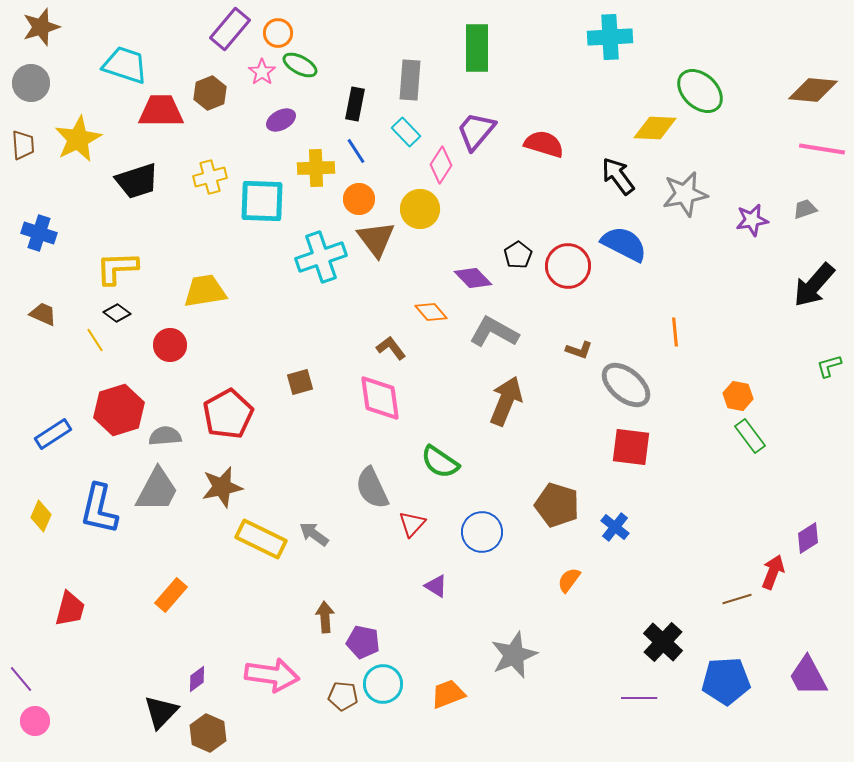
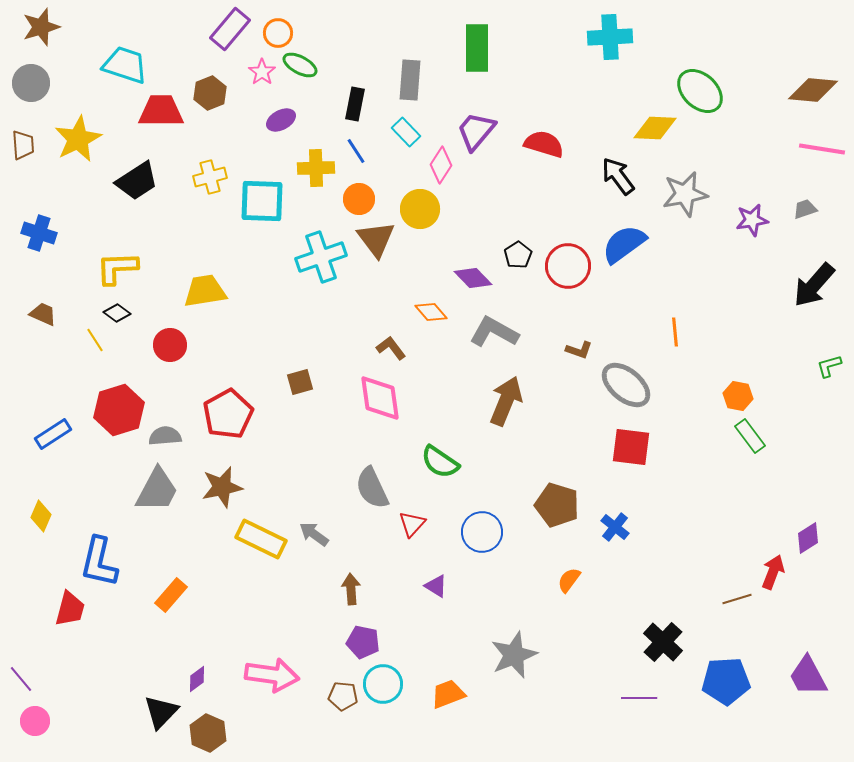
black trapezoid at (137, 181): rotated 15 degrees counterclockwise
blue semicircle at (624, 244): rotated 63 degrees counterclockwise
blue L-shape at (99, 509): moved 53 px down
brown arrow at (325, 617): moved 26 px right, 28 px up
